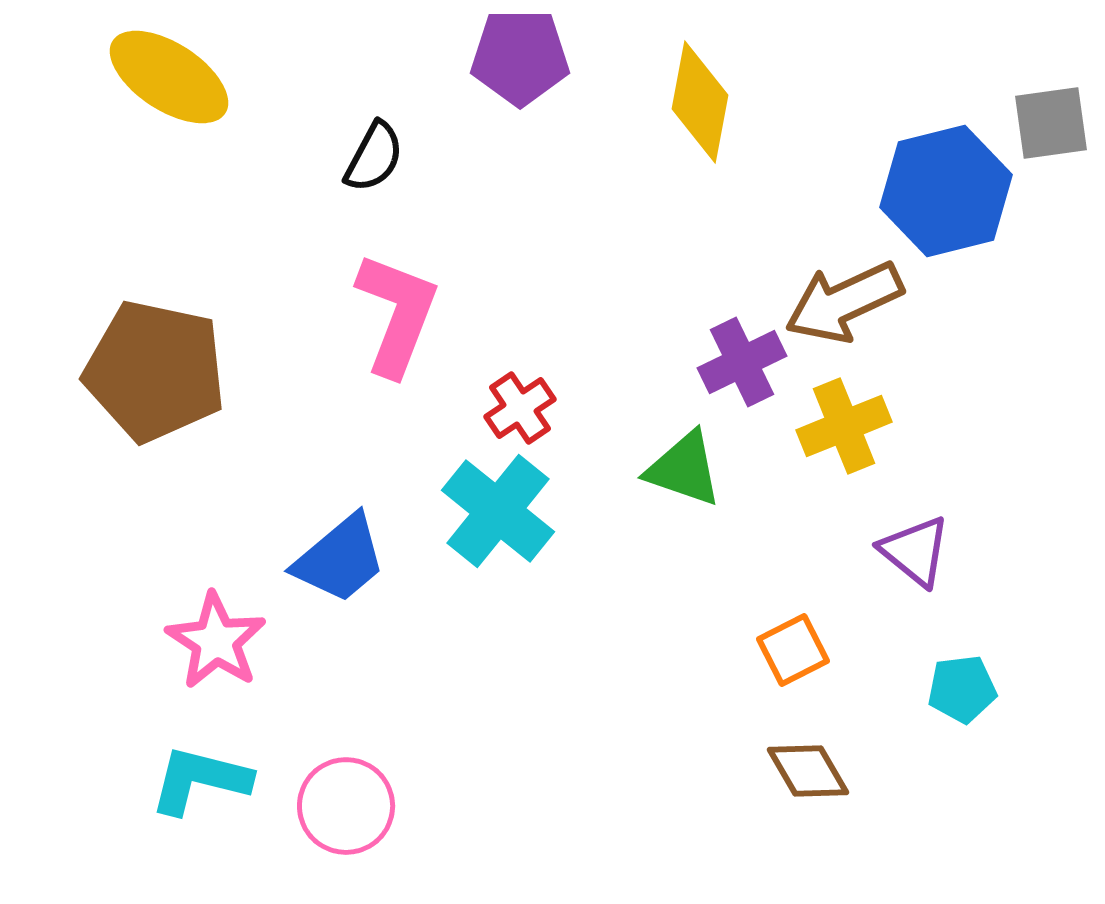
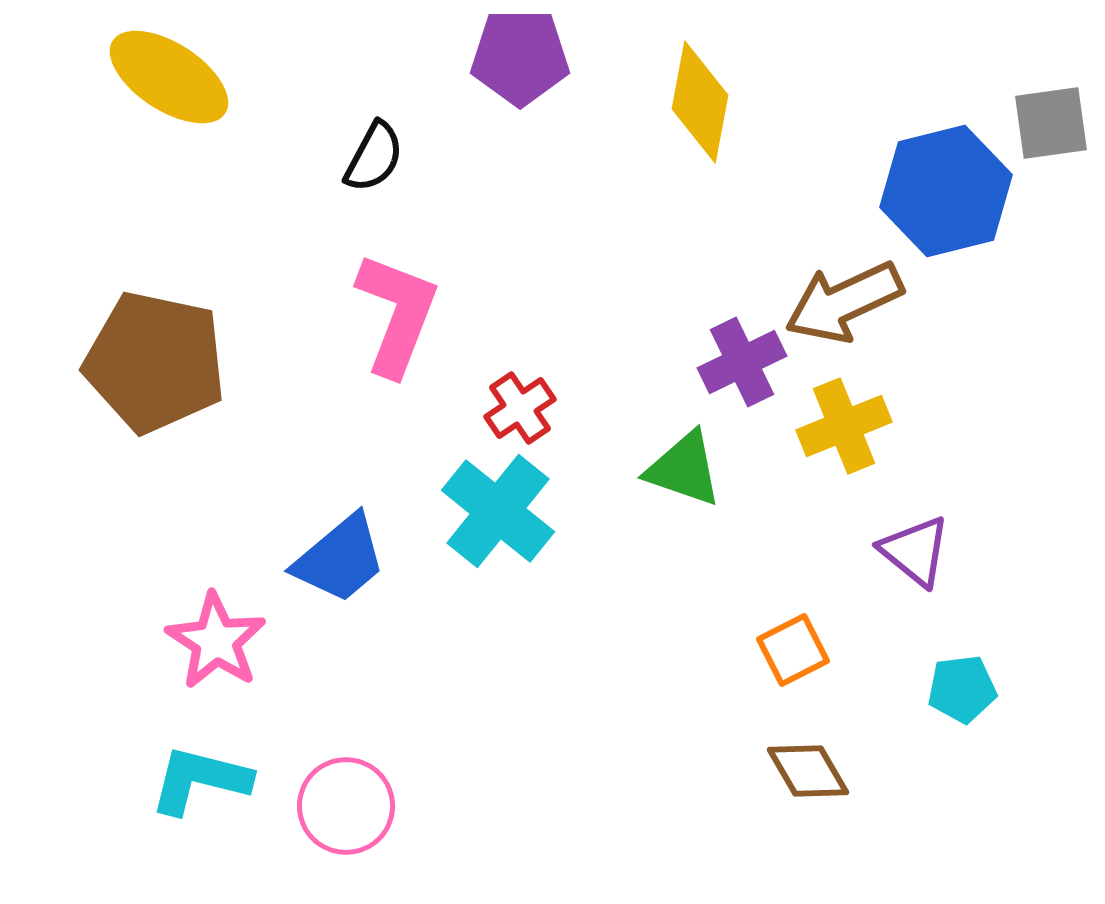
brown pentagon: moved 9 px up
